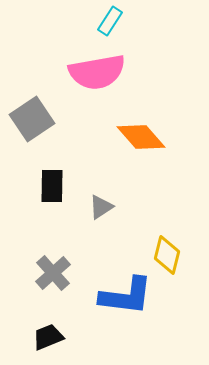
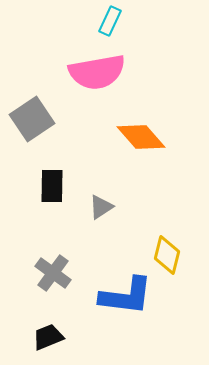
cyan rectangle: rotated 8 degrees counterclockwise
gray cross: rotated 12 degrees counterclockwise
